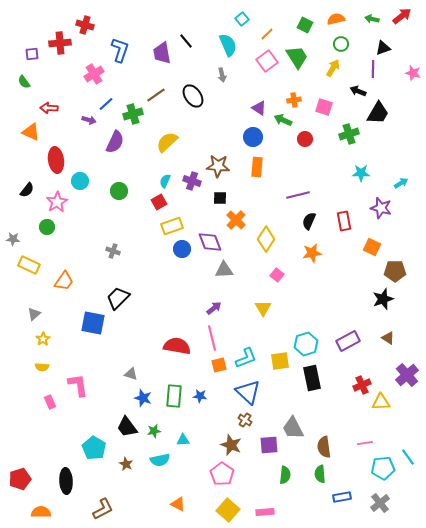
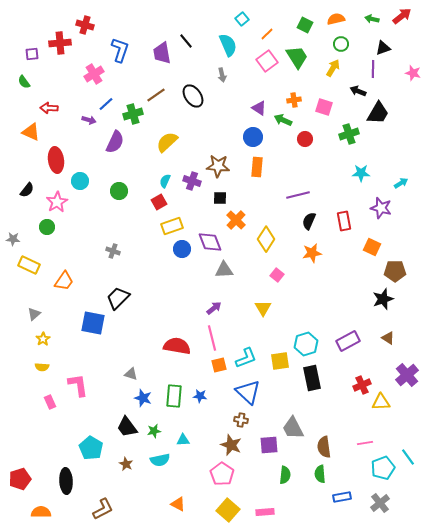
brown cross at (245, 420): moved 4 px left; rotated 24 degrees counterclockwise
cyan pentagon at (94, 448): moved 3 px left
cyan pentagon at (383, 468): rotated 15 degrees counterclockwise
